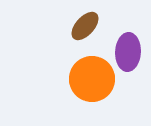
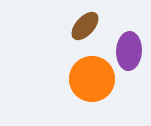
purple ellipse: moved 1 px right, 1 px up
